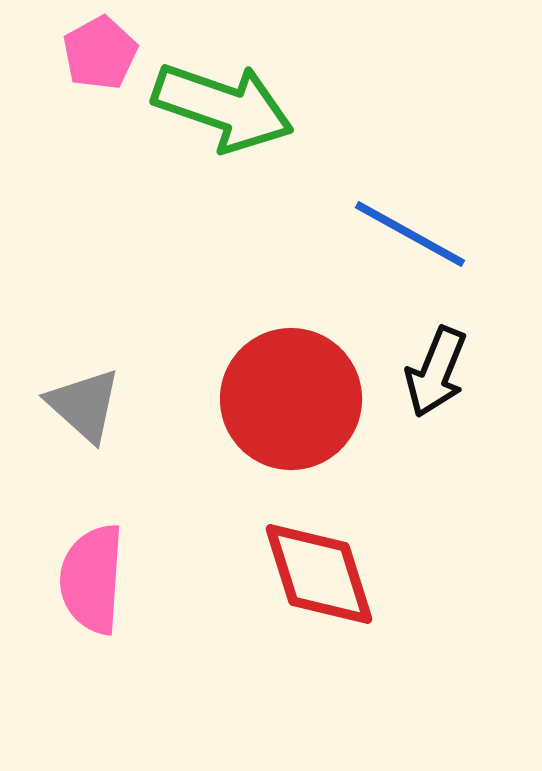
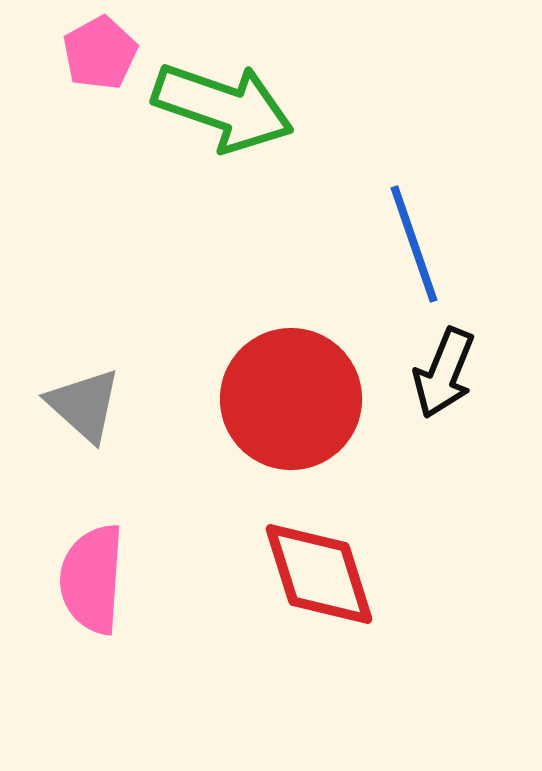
blue line: moved 4 px right, 10 px down; rotated 42 degrees clockwise
black arrow: moved 8 px right, 1 px down
